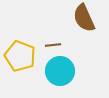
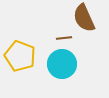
brown line: moved 11 px right, 7 px up
cyan circle: moved 2 px right, 7 px up
